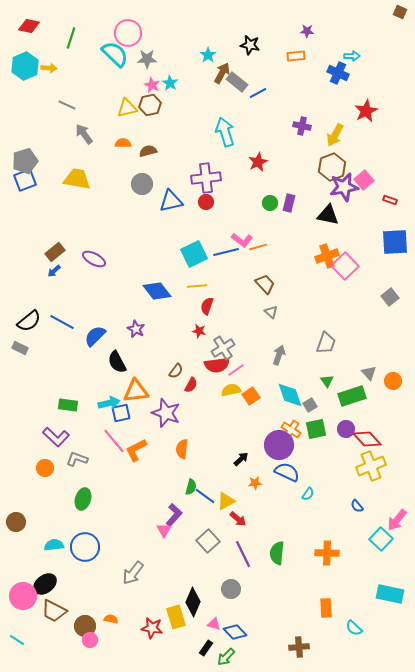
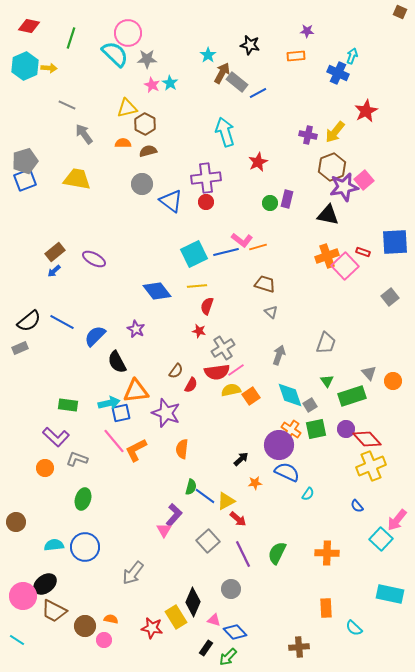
cyan arrow at (352, 56): rotated 70 degrees counterclockwise
brown hexagon at (150, 105): moved 5 px left, 19 px down; rotated 20 degrees counterclockwise
purple cross at (302, 126): moved 6 px right, 9 px down
yellow arrow at (335, 135): moved 3 px up; rotated 10 degrees clockwise
red rectangle at (390, 200): moved 27 px left, 52 px down
blue triangle at (171, 201): rotated 50 degrees clockwise
purple rectangle at (289, 203): moved 2 px left, 4 px up
brown trapezoid at (265, 284): rotated 30 degrees counterclockwise
gray rectangle at (20, 348): rotated 49 degrees counterclockwise
red semicircle at (217, 365): moved 7 px down
green semicircle at (277, 553): rotated 20 degrees clockwise
yellow rectangle at (176, 617): rotated 15 degrees counterclockwise
pink triangle at (214, 624): moved 4 px up
pink circle at (90, 640): moved 14 px right
green arrow at (226, 657): moved 2 px right
